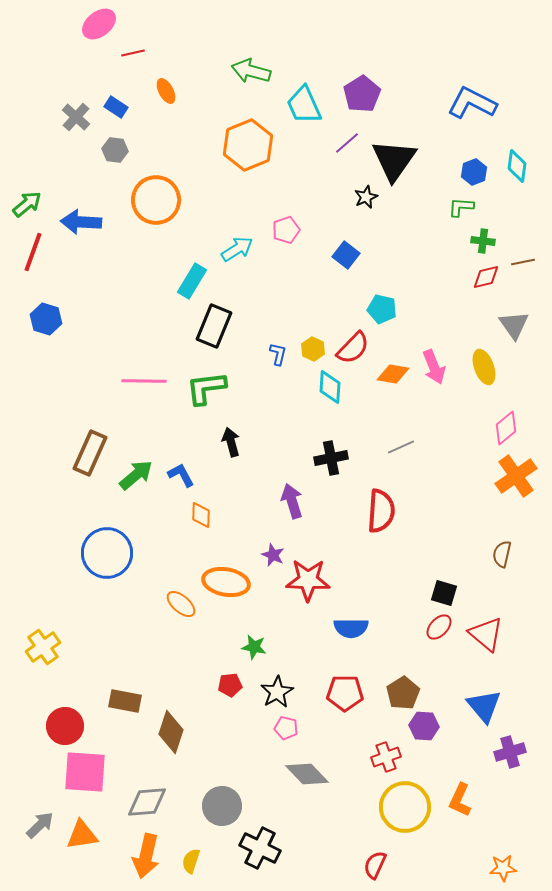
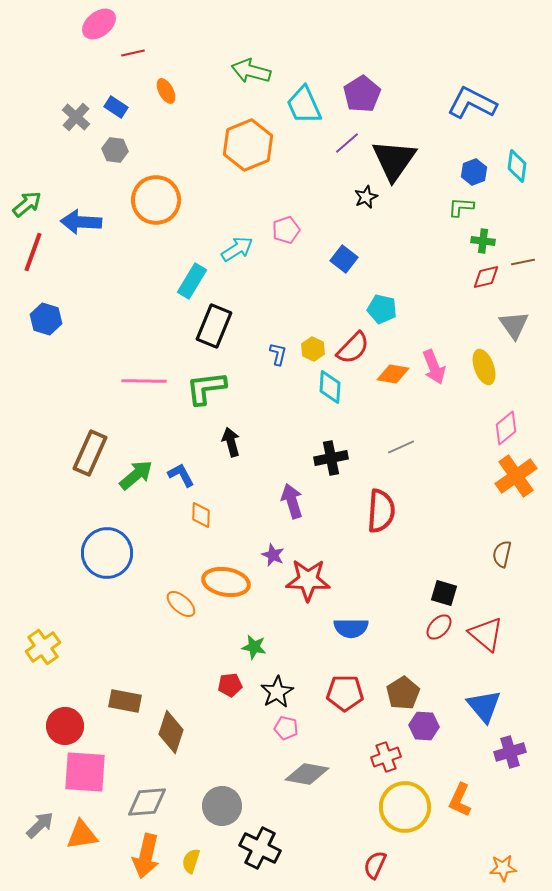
blue square at (346, 255): moved 2 px left, 4 px down
gray diamond at (307, 774): rotated 36 degrees counterclockwise
